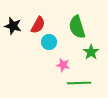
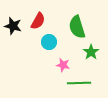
red semicircle: moved 4 px up
